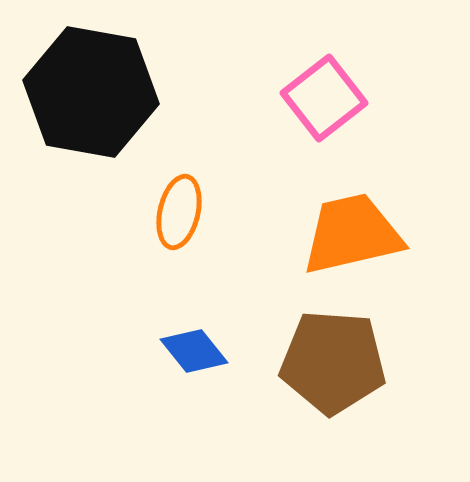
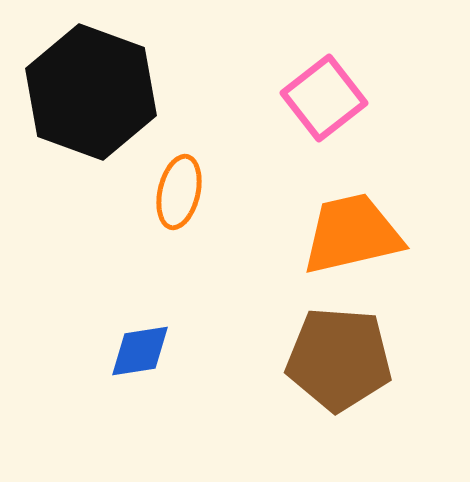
black hexagon: rotated 10 degrees clockwise
orange ellipse: moved 20 px up
blue diamond: moved 54 px left; rotated 60 degrees counterclockwise
brown pentagon: moved 6 px right, 3 px up
